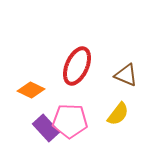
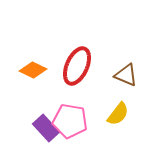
orange diamond: moved 2 px right, 20 px up
pink pentagon: rotated 8 degrees clockwise
